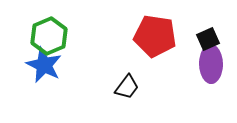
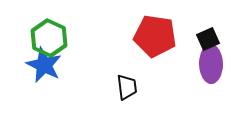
green hexagon: moved 2 px down; rotated 12 degrees counterclockwise
black trapezoid: rotated 44 degrees counterclockwise
